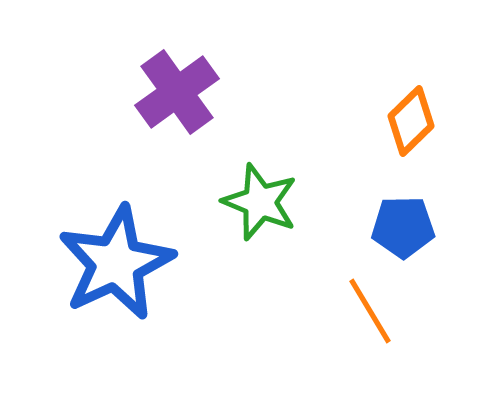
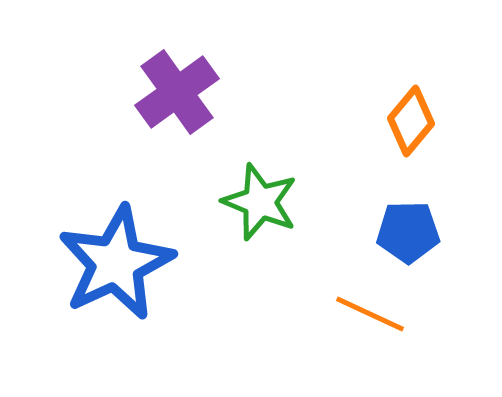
orange diamond: rotated 6 degrees counterclockwise
blue pentagon: moved 5 px right, 5 px down
orange line: moved 3 px down; rotated 34 degrees counterclockwise
